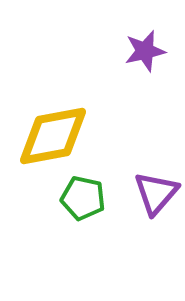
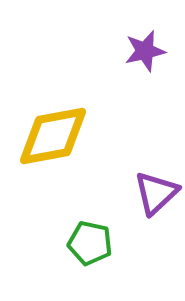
purple triangle: rotated 6 degrees clockwise
green pentagon: moved 7 px right, 45 px down
